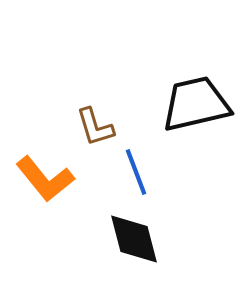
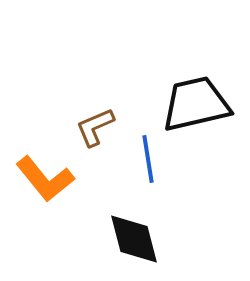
brown L-shape: rotated 84 degrees clockwise
blue line: moved 12 px right, 13 px up; rotated 12 degrees clockwise
